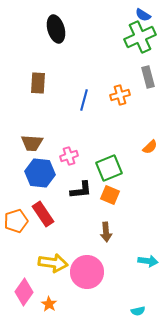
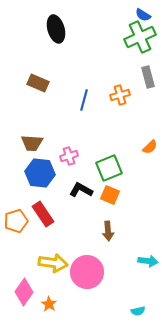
brown rectangle: rotated 70 degrees counterclockwise
black L-shape: rotated 145 degrees counterclockwise
brown arrow: moved 2 px right, 1 px up
